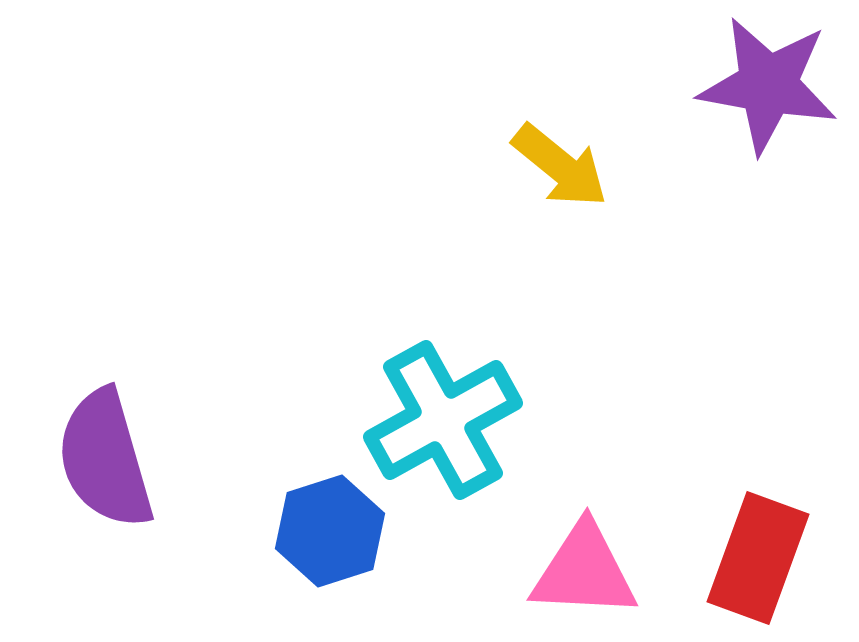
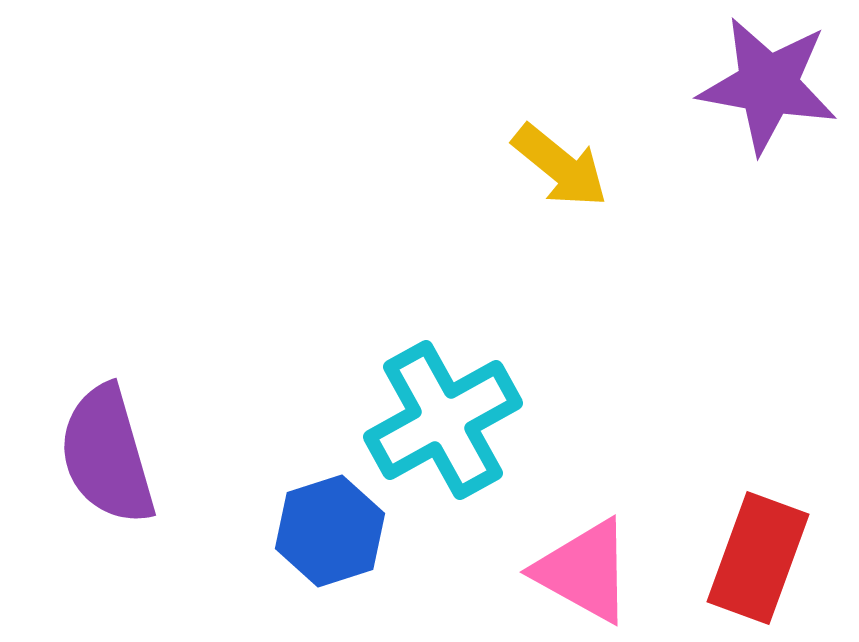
purple semicircle: moved 2 px right, 4 px up
pink triangle: rotated 26 degrees clockwise
